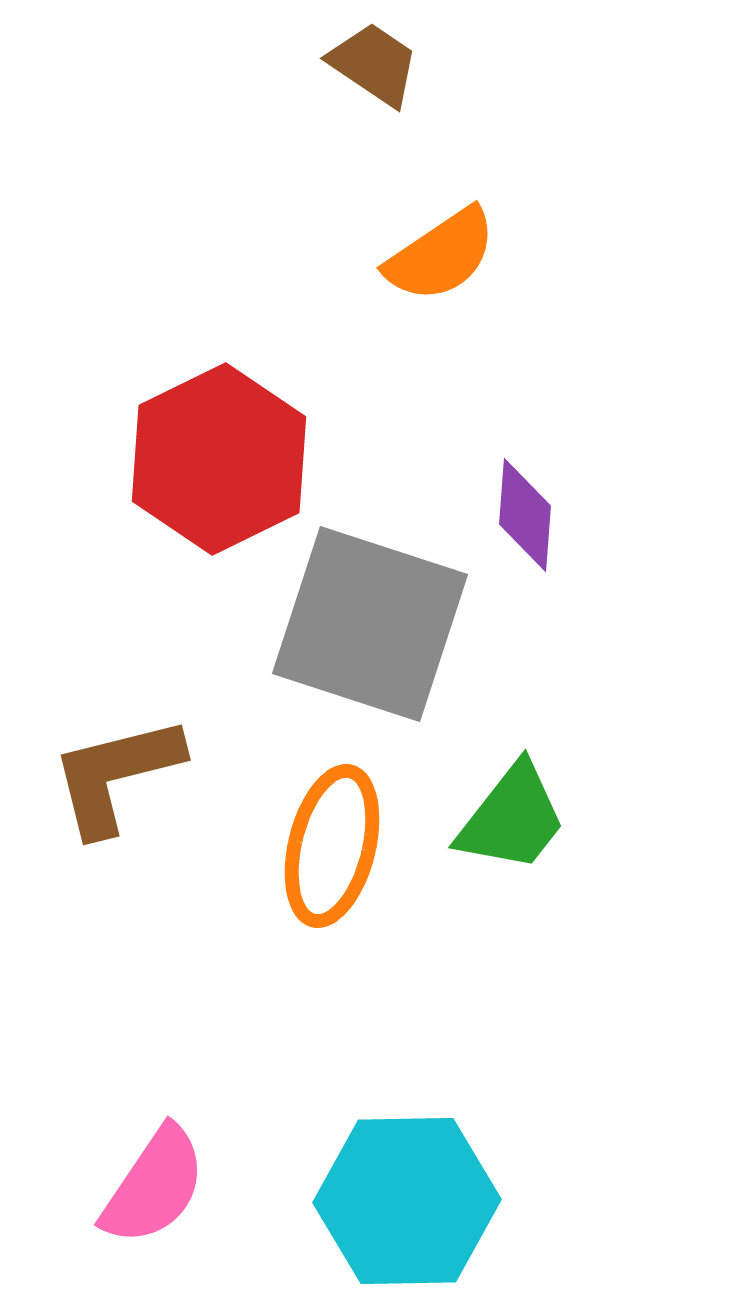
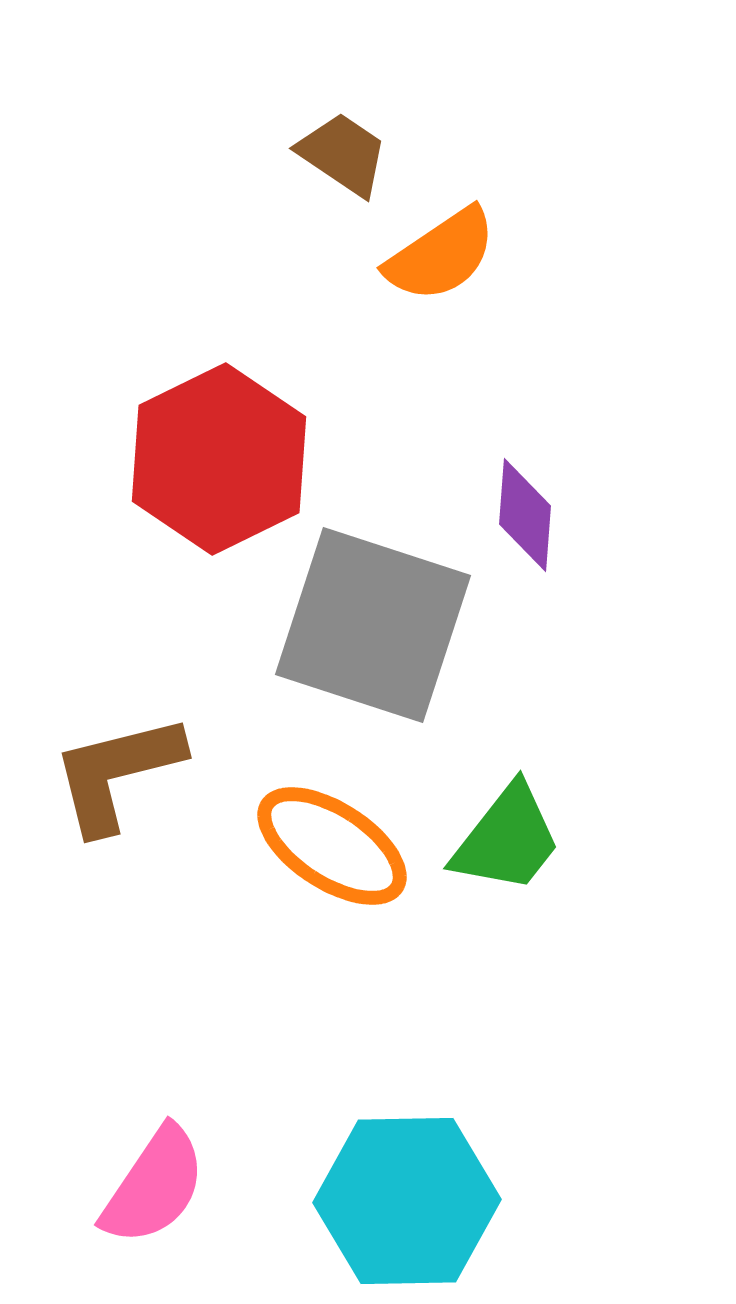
brown trapezoid: moved 31 px left, 90 px down
gray square: moved 3 px right, 1 px down
brown L-shape: moved 1 px right, 2 px up
green trapezoid: moved 5 px left, 21 px down
orange ellipse: rotated 71 degrees counterclockwise
